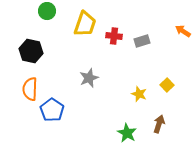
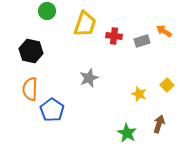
orange arrow: moved 19 px left
